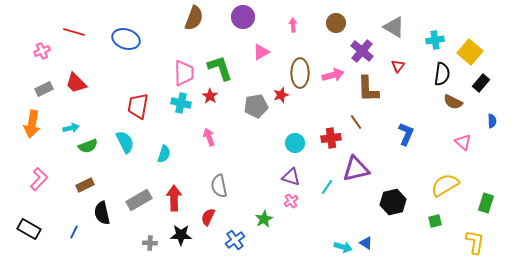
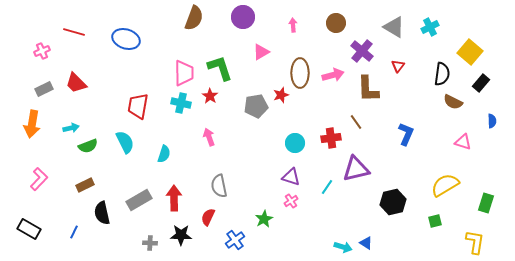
cyan cross at (435, 40): moved 5 px left, 13 px up; rotated 18 degrees counterclockwise
pink triangle at (463, 142): rotated 24 degrees counterclockwise
